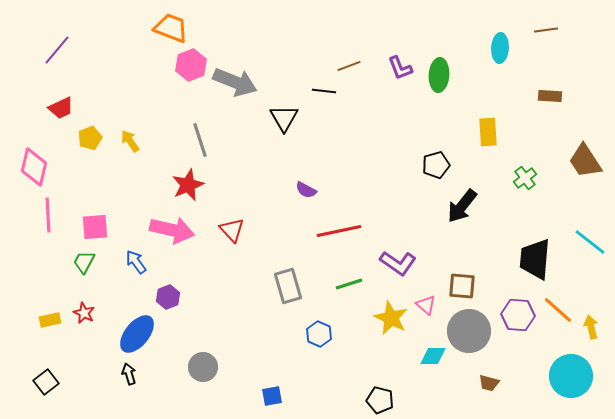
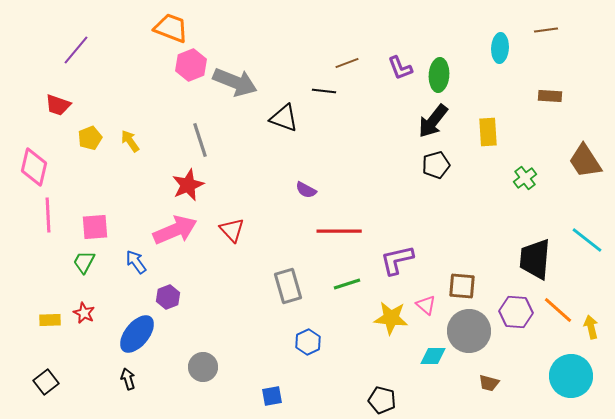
purple line at (57, 50): moved 19 px right
brown line at (349, 66): moved 2 px left, 3 px up
red trapezoid at (61, 108): moved 3 px left, 3 px up; rotated 44 degrees clockwise
black triangle at (284, 118): rotated 40 degrees counterclockwise
black arrow at (462, 206): moved 29 px left, 85 px up
pink arrow at (172, 230): moved 3 px right; rotated 36 degrees counterclockwise
red line at (339, 231): rotated 12 degrees clockwise
cyan line at (590, 242): moved 3 px left, 2 px up
purple L-shape at (398, 263): moved 1 px left, 3 px up; rotated 132 degrees clockwise
green line at (349, 284): moved 2 px left
purple hexagon at (518, 315): moved 2 px left, 3 px up
yellow star at (391, 318): rotated 20 degrees counterclockwise
yellow rectangle at (50, 320): rotated 10 degrees clockwise
blue hexagon at (319, 334): moved 11 px left, 8 px down; rotated 10 degrees clockwise
black arrow at (129, 374): moved 1 px left, 5 px down
black pentagon at (380, 400): moved 2 px right
